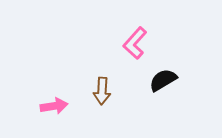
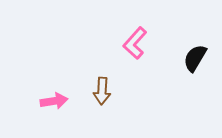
black semicircle: moved 32 px right, 22 px up; rotated 28 degrees counterclockwise
pink arrow: moved 5 px up
